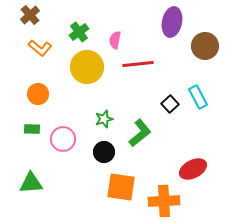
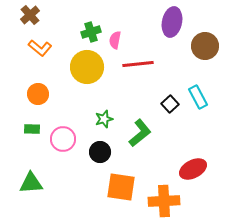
green cross: moved 12 px right; rotated 18 degrees clockwise
black circle: moved 4 px left
